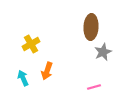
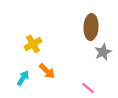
yellow cross: moved 2 px right
orange arrow: rotated 66 degrees counterclockwise
cyan arrow: rotated 56 degrees clockwise
pink line: moved 6 px left, 1 px down; rotated 56 degrees clockwise
